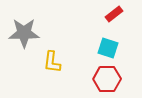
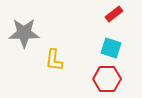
cyan square: moved 3 px right
yellow L-shape: moved 2 px right, 2 px up
